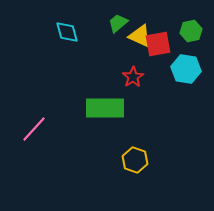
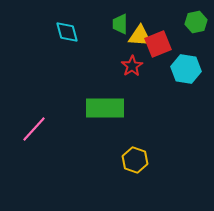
green trapezoid: moved 2 px right, 1 px down; rotated 50 degrees counterclockwise
green hexagon: moved 5 px right, 9 px up
yellow triangle: rotated 20 degrees counterclockwise
red square: rotated 12 degrees counterclockwise
red star: moved 1 px left, 11 px up
